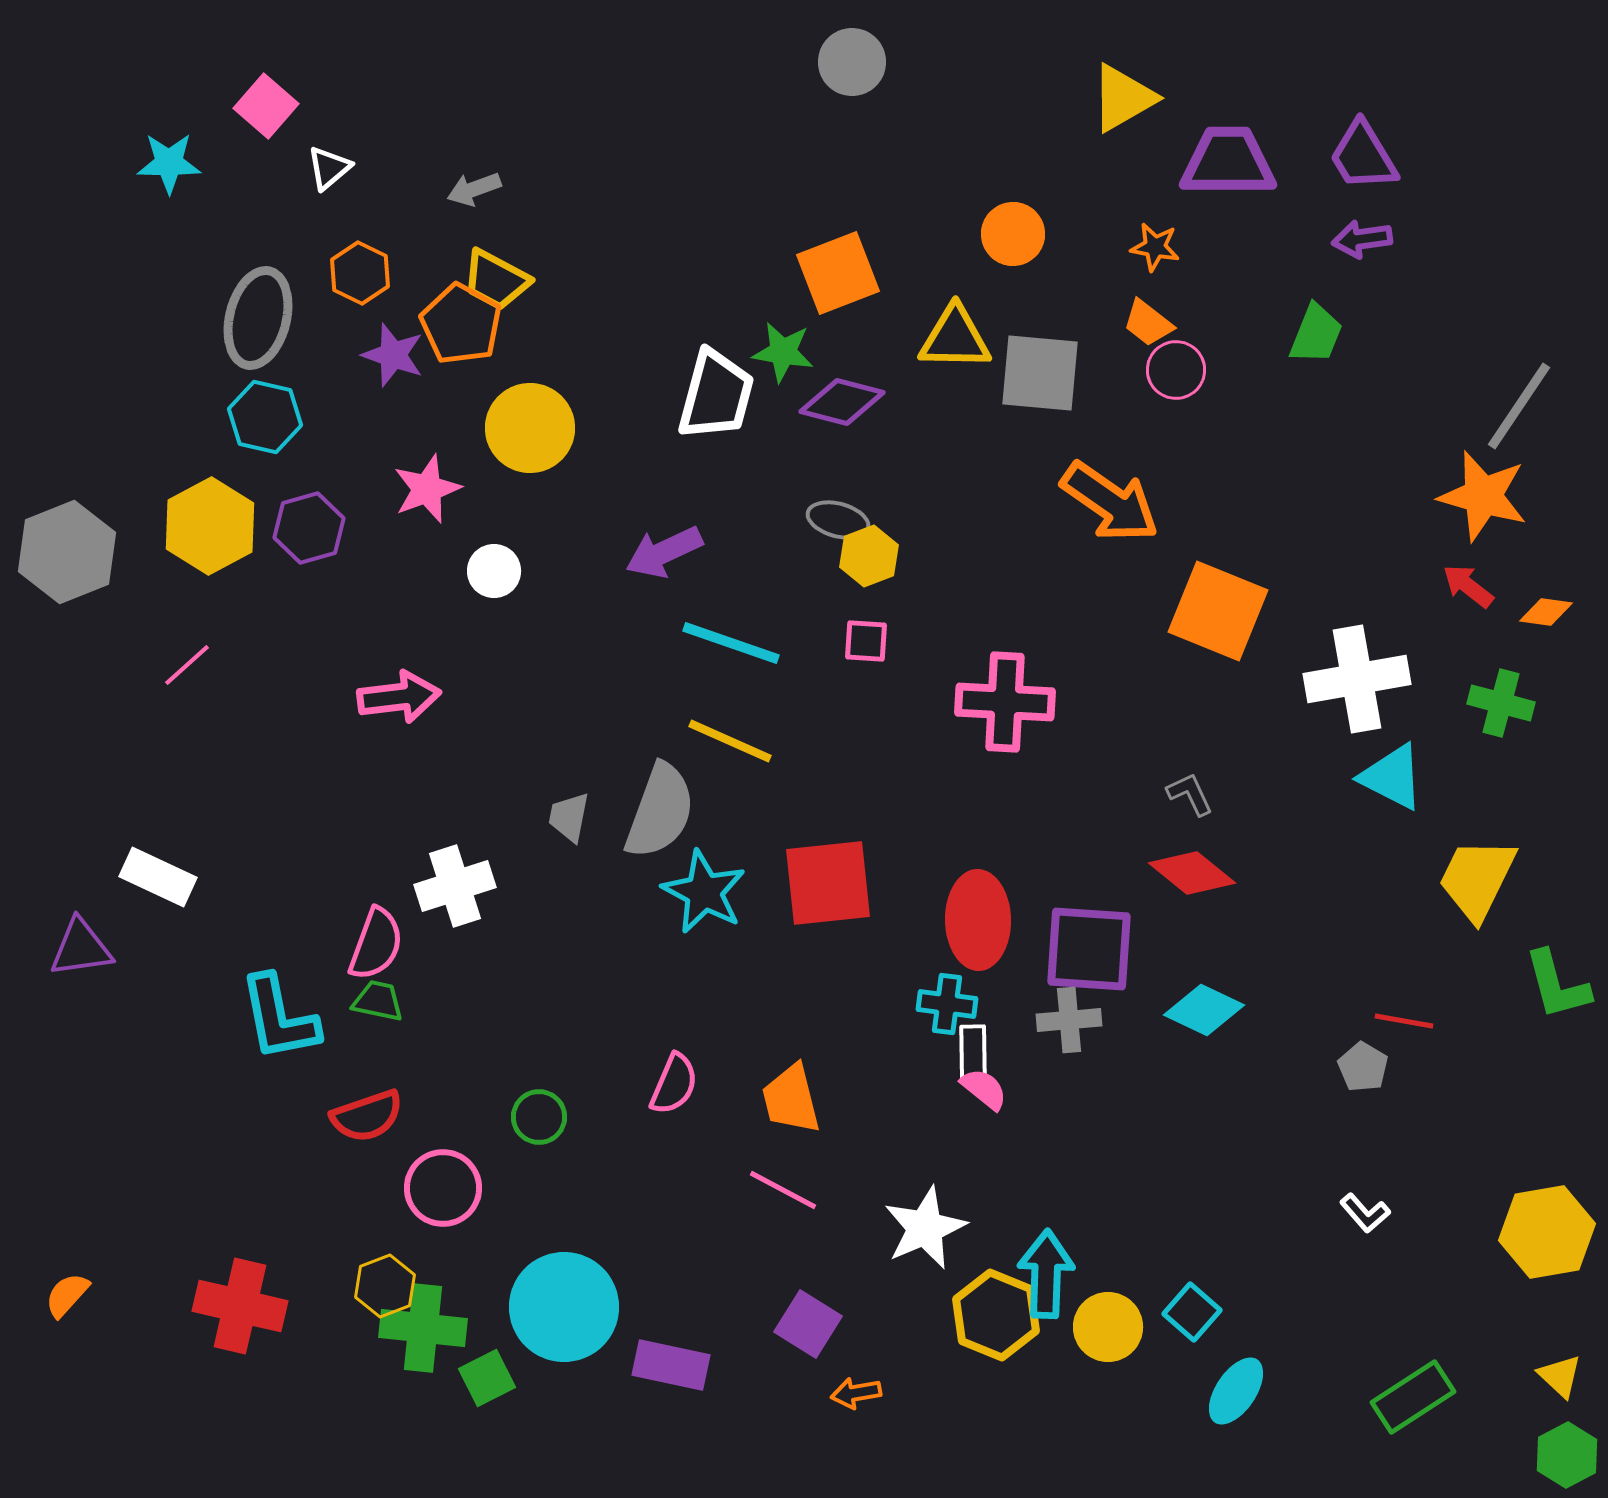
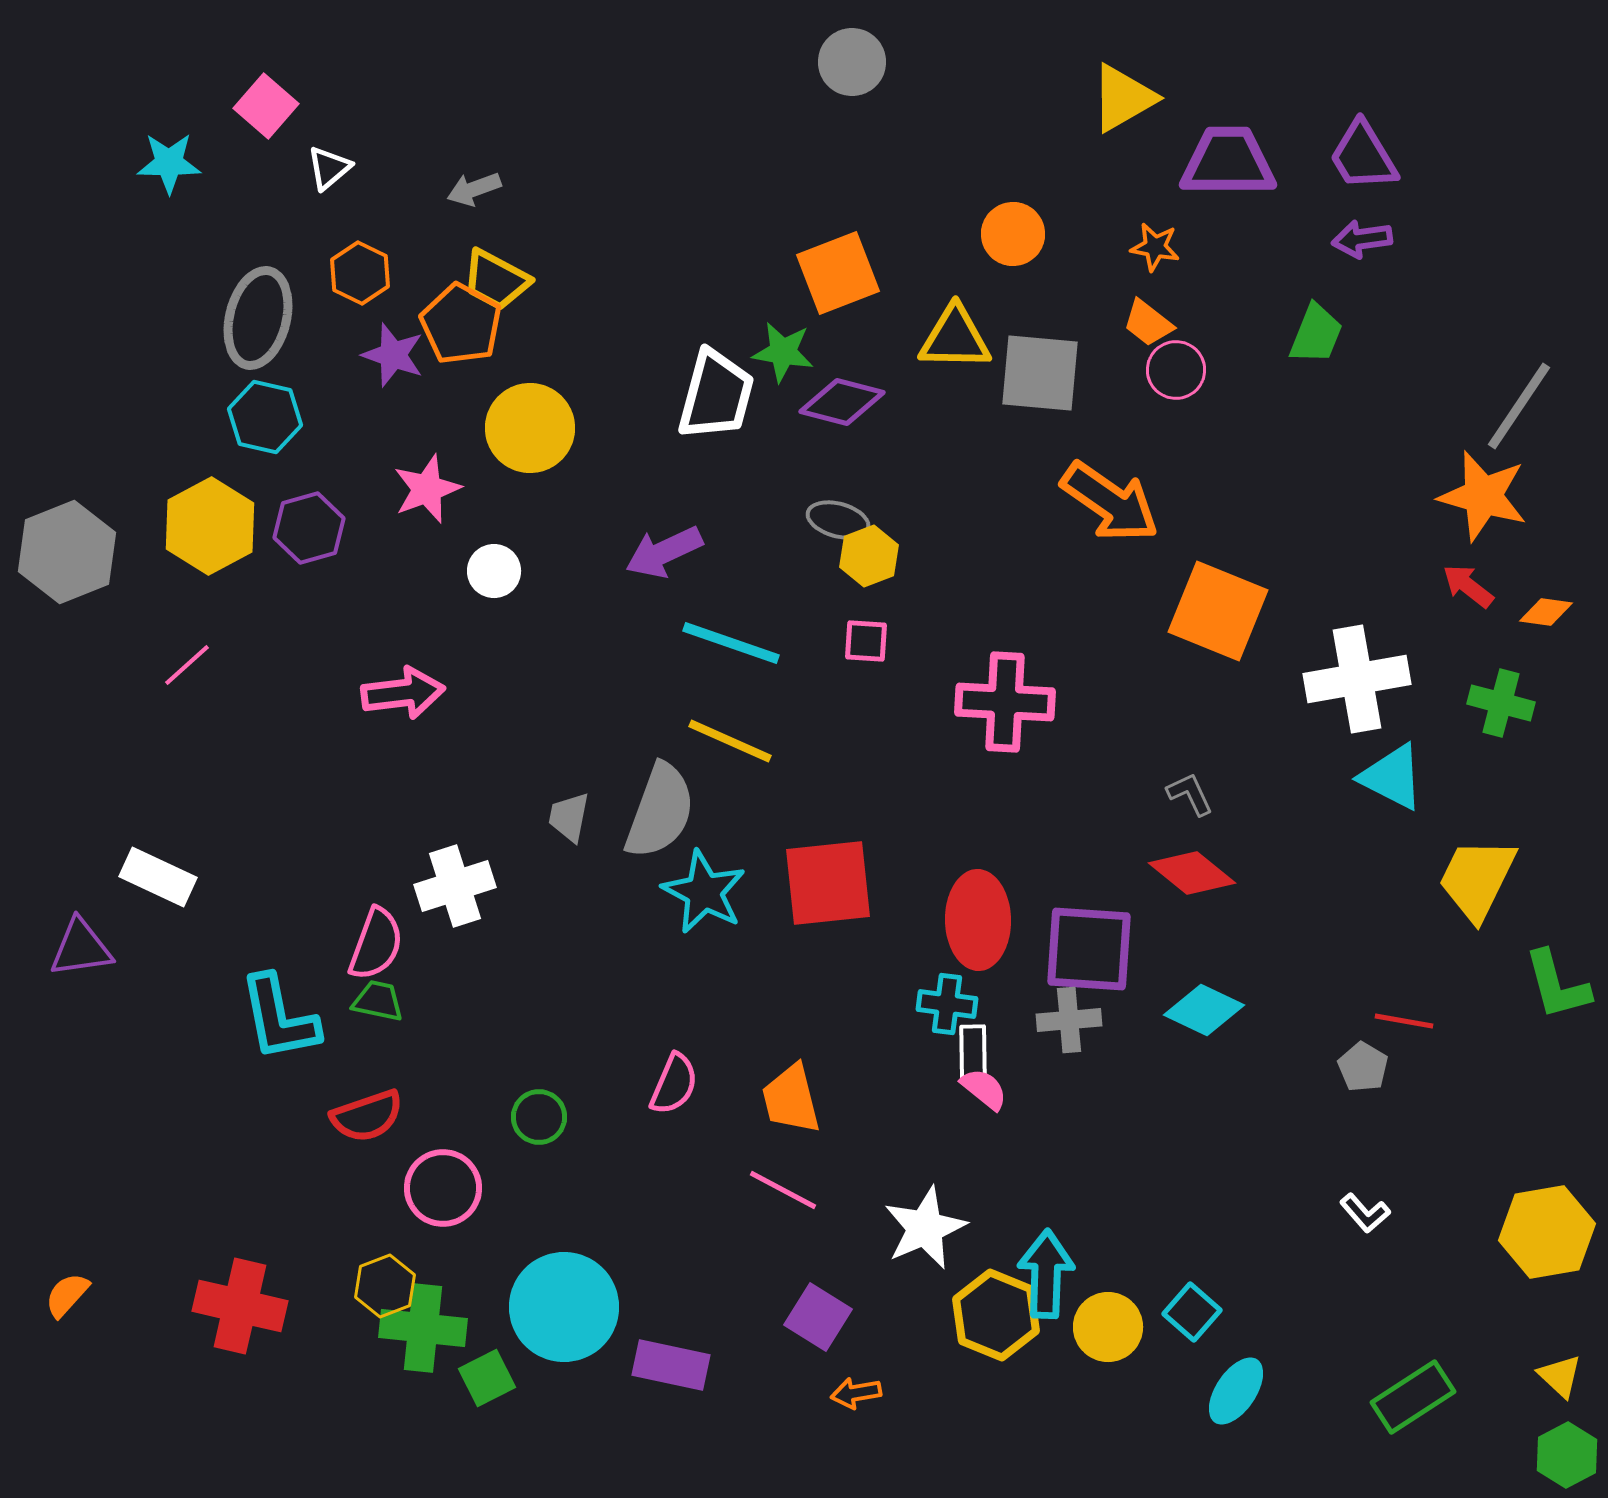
pink arrow at (399, 697): moved 4 px right, 4 px up
purple square at (808, 1324): moved 10 px right, 7 px up
